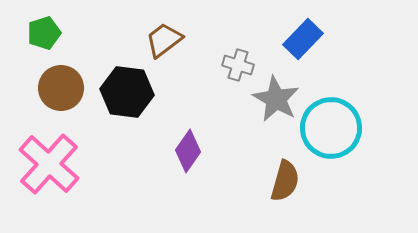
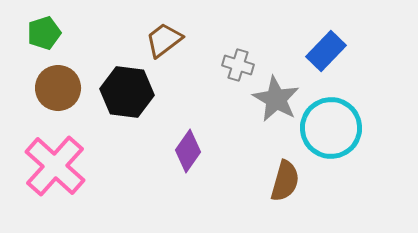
blue rectangle: moved 23 px right, 12 px down
brown circle: moved 3 px left
pink cross: moved 6 px right, 2 px down
